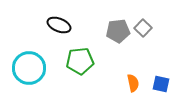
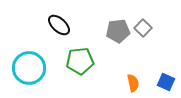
black ellipse: rotated 20 degrees clockwise
blue square: moved 5 px right, 2 px up; rotated 12 degrees clockwise
